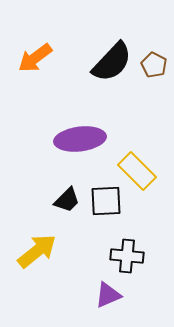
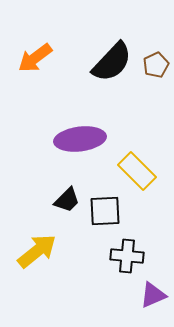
brown pentagon: moved 2 px right; rotated 20 degrees clockwise
black square: moved 1 px left, 10 px down
purple triangle: moved 45 px right
